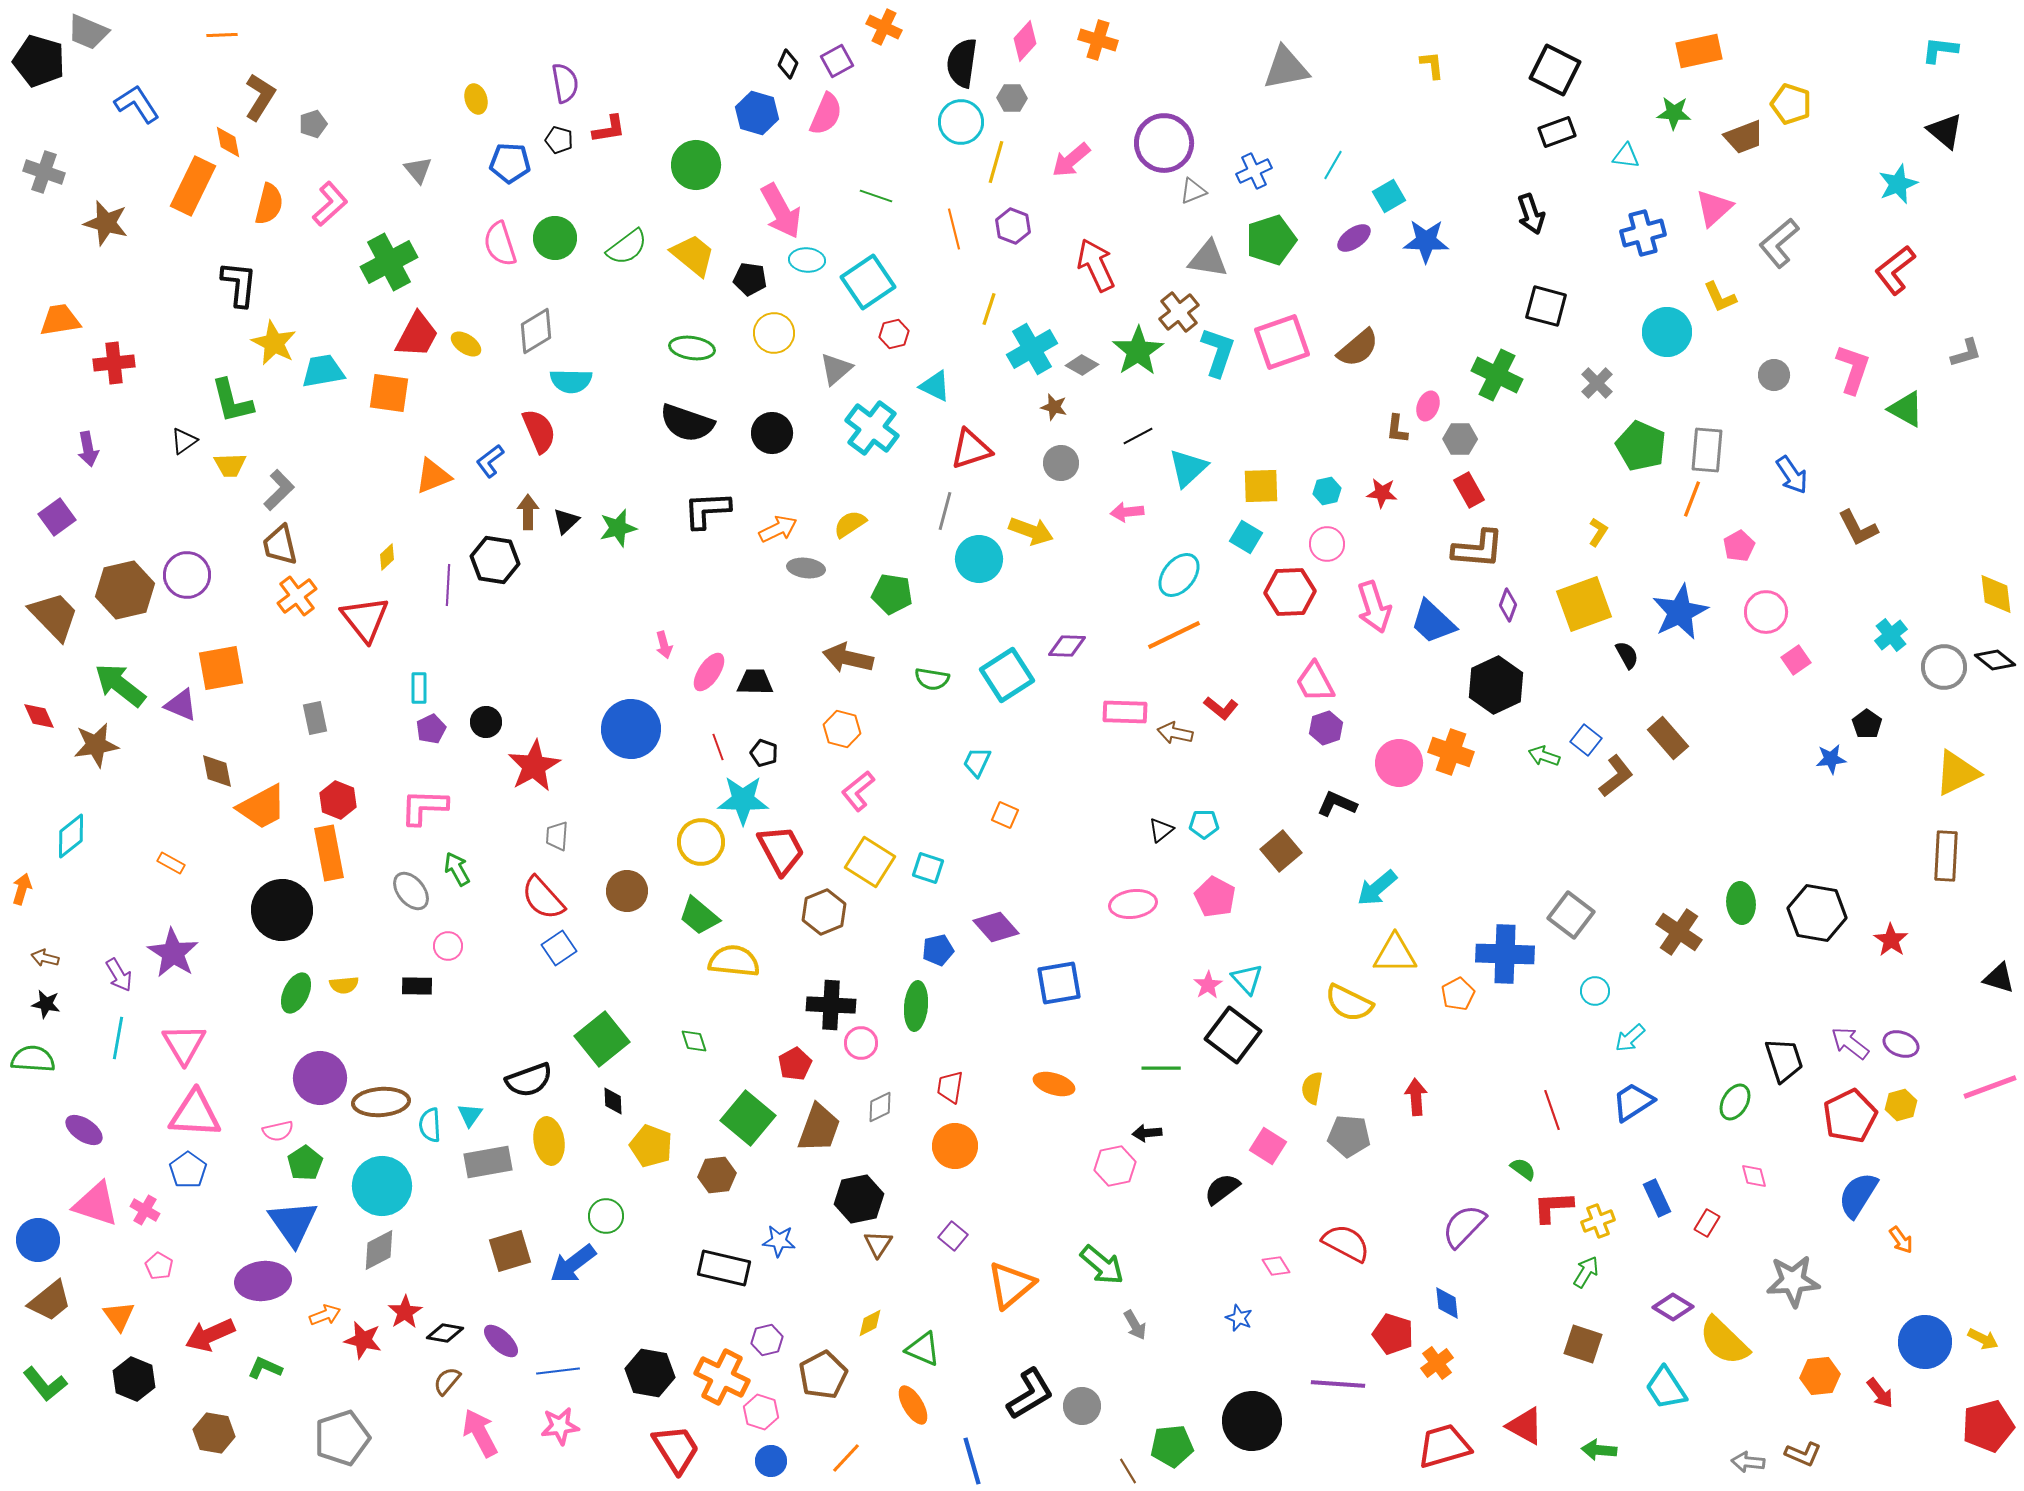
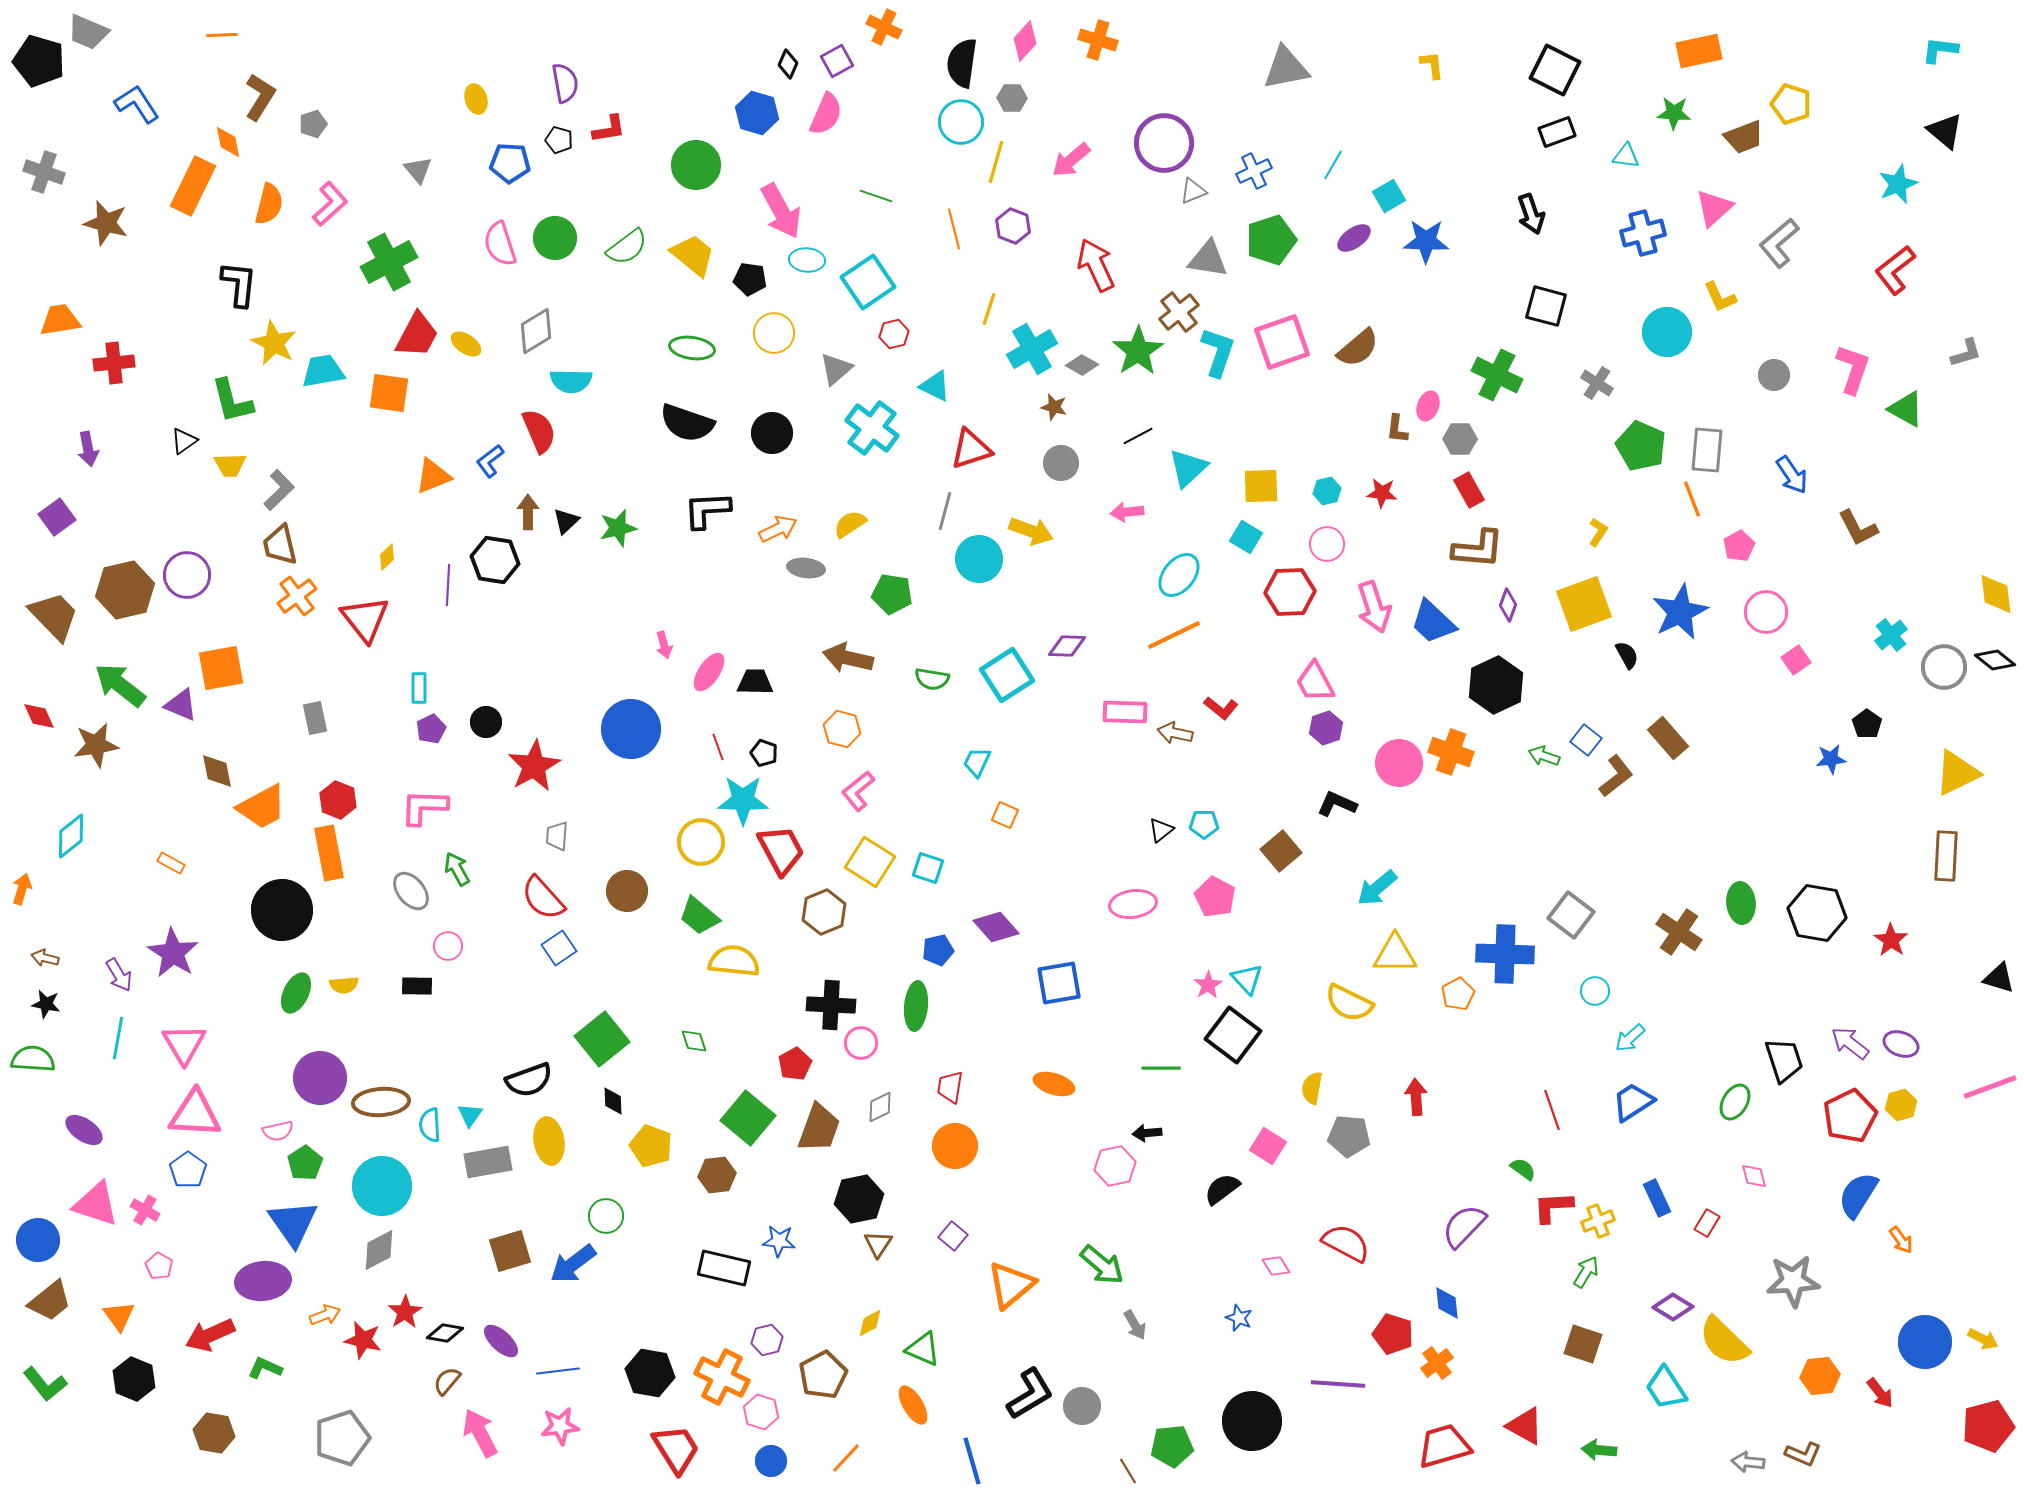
gray cross at (1597, 383): rotated 12 degrees counterclockwise
orange line at (1692, 499): rotated 42 degrees counterclockwise
